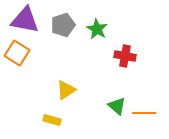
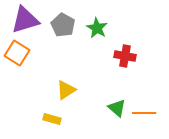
purple triangle: rotated 28 degrees counterclockwise
gray pentagon: rotated 25 degrees counterclockwise
green star: moved 1 px up
green triangle: moved 2 px down
yellow rectangle: moved 1 px up
